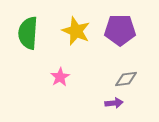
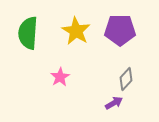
yellow star: rotated 8 degrees clockwise
gray diamond: rotated 40 degrees counterclockwise
purple arrow: rotated 24 degrees counterclockwise
